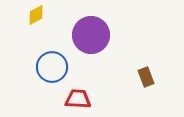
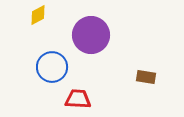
yellow diamond: moved 2 px right
brown rectangle: rotated 60 degrees counterclockwise
